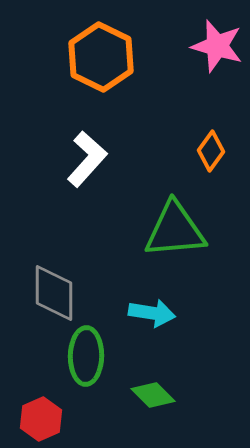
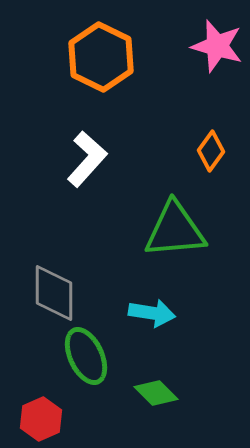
green ellipse: rotated 26 degrees counterclockwise
green diamond: moved 3 px right, 2 px up
